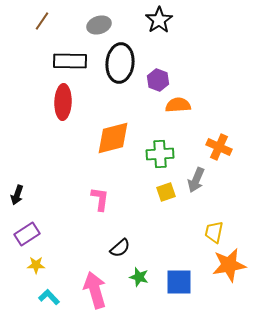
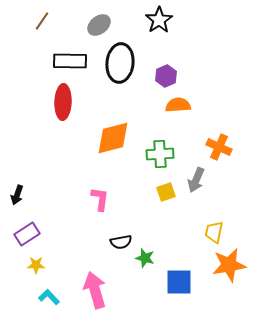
gray ellipse: rotated 20 degrees counterclockwise
purple hexagon: moved 8 px right, 4 px up; rotated 15 degrees clockwise
black semicircle: moved 1 px right, 6 px up; rotated 30 degrees clockwise
green star: moved 6 px right, 19 px up
